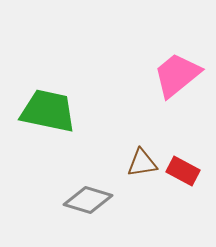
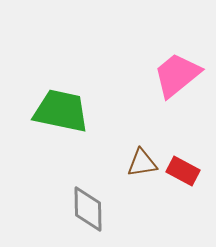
green trapezoid: moved 13 px right
gray diamond: moved 9 px down; rotated 72 degrees clockwise
